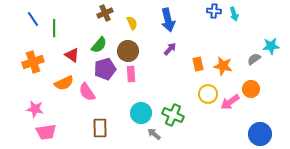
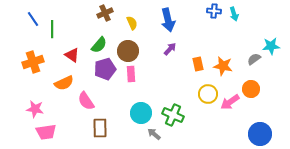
green line: moved 2 px left, 1 px down
pink semicircle: moved 1 px left, 9 px down
